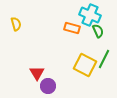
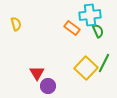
cyan cross: rotated 30 degrees counterclockwise
orange rectangle: rotated 21 degrees clockwise
green line: moved 4 px down
yellow square: moved 1 px right, 3 px down; rotated 15 degrees clockwise
